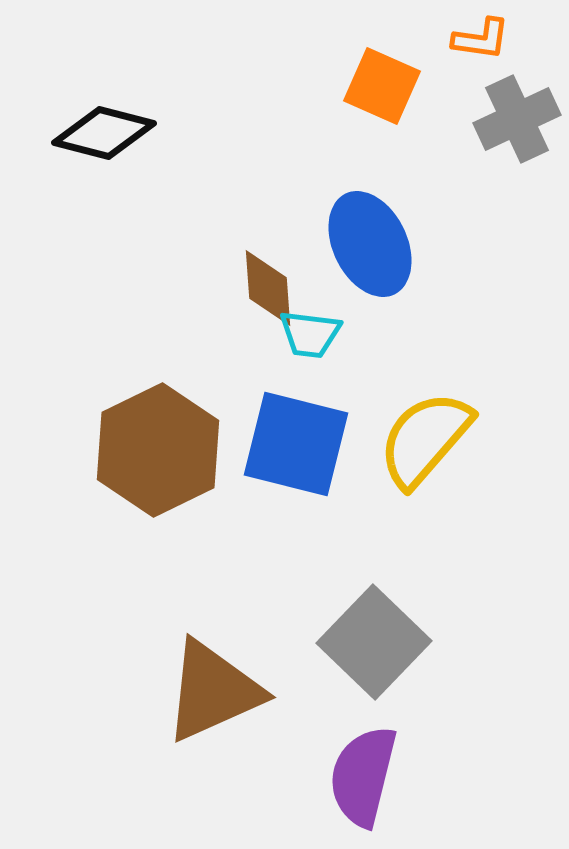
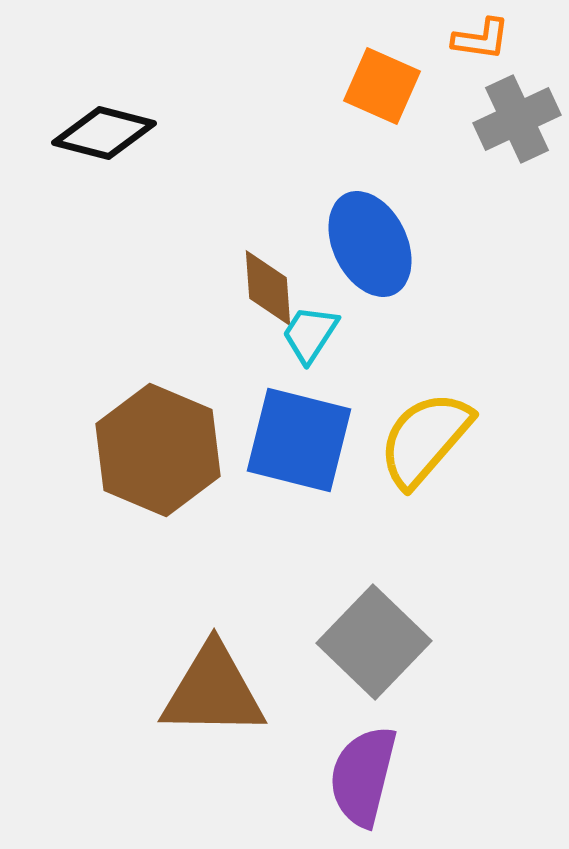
cyan trapezoid: rotated 116 degrees clockwise
blue square: moved 3 px right, 4 px up
brown hexagon: rotated 11 degrees counterclockwise
brown triangle: rotated 25 degrees clockwise
